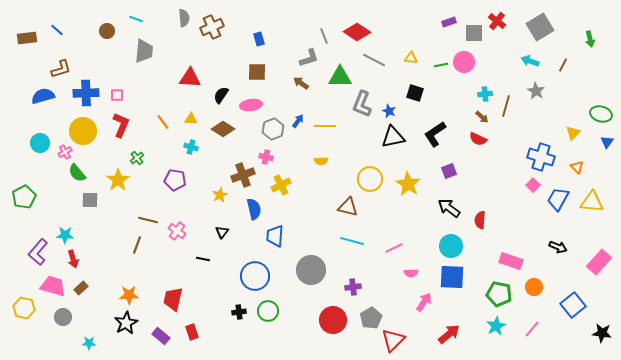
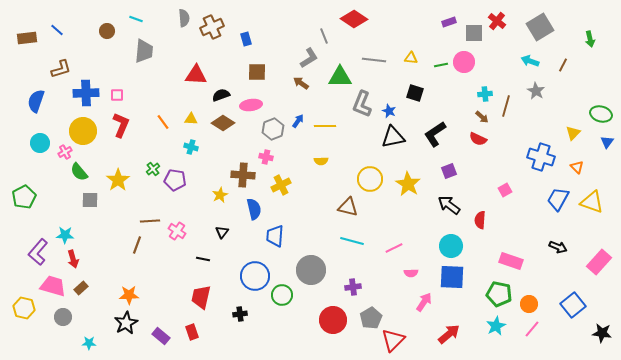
red diamond at (357, 32): moved 3 px left, 13 px up
blue rectangle at (259, 39): moved 13 px left
gray L-shape at (309, 58): rotated 15 degrees counterclockwise
gray line at (374, 60): rotated 20 degrees counterclockwise
red triangle at (190, 78): moved 6 px right, 3 px up
black semicircle at (221, 95): rotated 36 degrees clockwise
blue semicircle at (43, 96): moved 7 px left, 5 px down; rotated 55 degrees counterclockwise
brown diamond at (223, 129): moved 6 px up
green cross at (137, 158): moved 16 px right, 11 px down
green semicircle at (77, 173): moved 2 px right, 1 px up
brown cross at (243, 175): rotated 25 degrees clockwise
pink square at (533, 185): moved 28 px left, 5 px down; rotated 16 degrees clockwise
yellow triangle at (592, 202): rotated 15 degrees clockwise
black arrow at (449, 208): moved 3 px up
brown line at (148, 220): moved 2 px right, 1 px down; rotated 18 degrees counterclockwise
orange circle at (534, 287): moved 5 px left, 17 px down
red trapezoid at (173, 299): moved 28 px right, 2 px up
green circle at (268, 311): moved 14 px right, 16 px up
black cross at (239, 312): moved 1 px right, 2 px down
